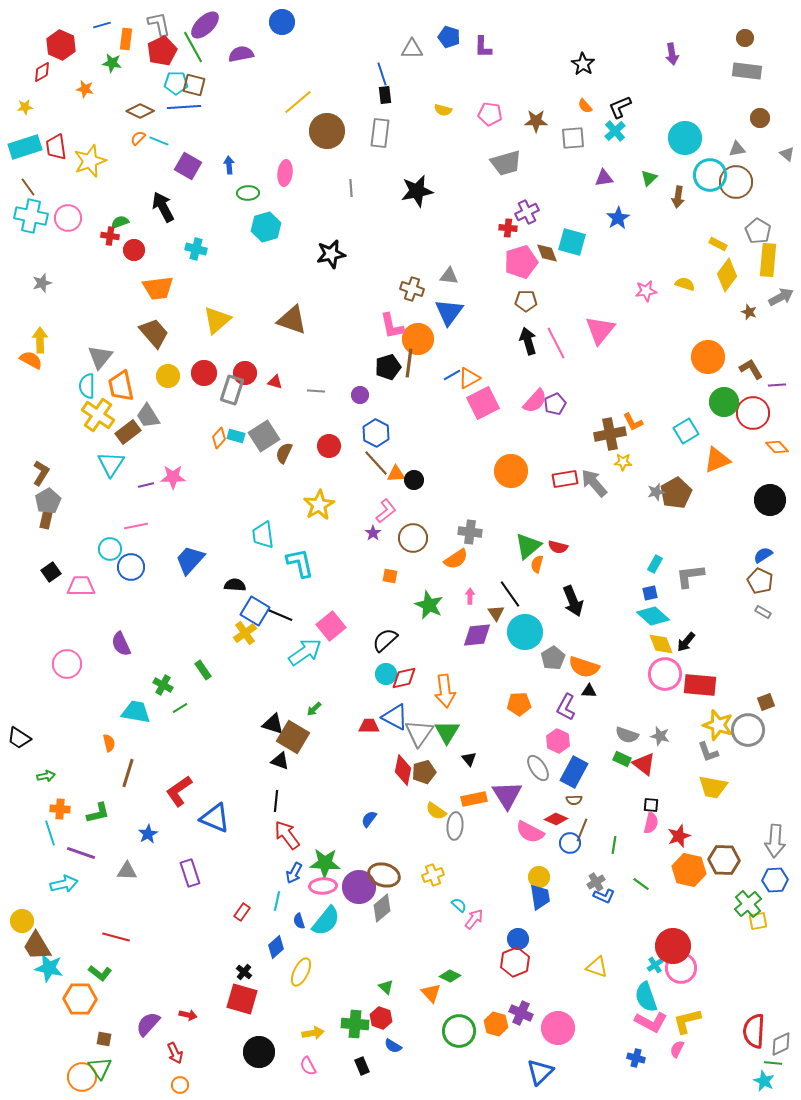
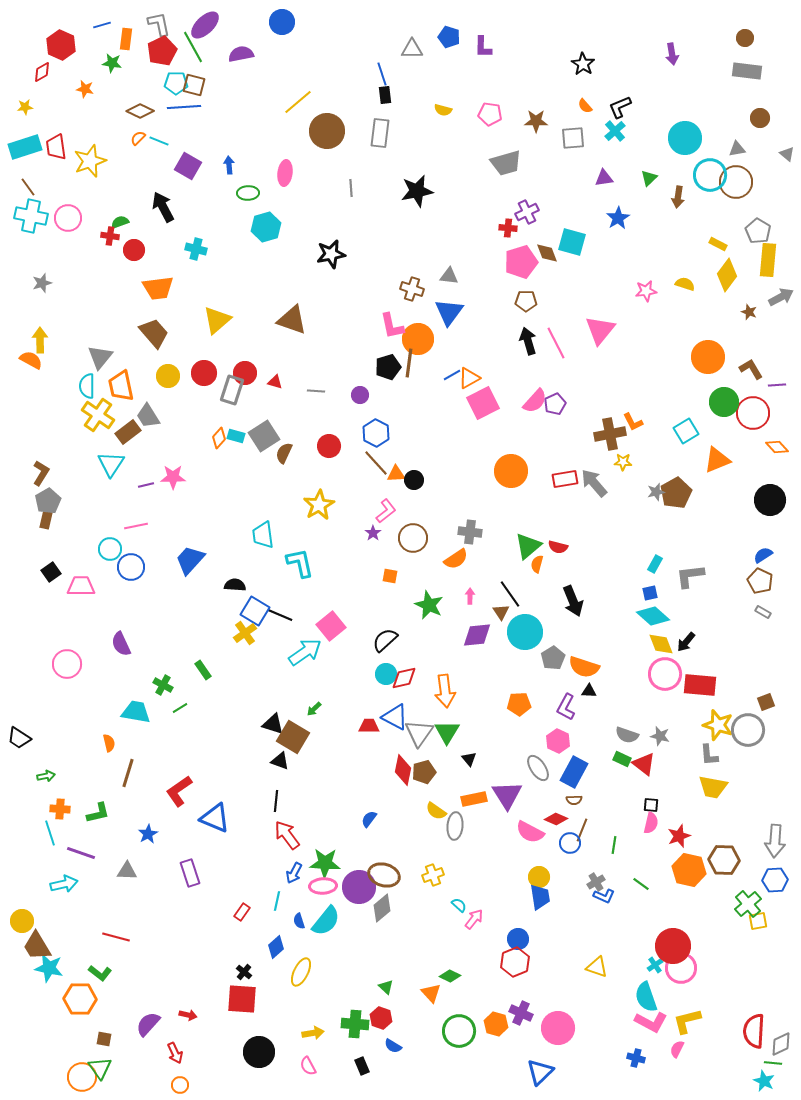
brown triangle at (496, 613): moved 5 px right, 1 px up
gray L-shape at (708, 752): moved 1 px right, 3 px down; rotated 15 degrees clockwise
red square at (242, 999): rotated 12 degrees counterclockwise
